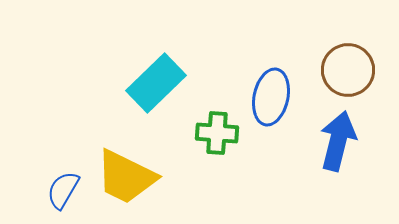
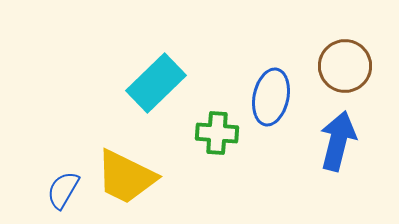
brown circle: moved 3 px left, 4 px up
